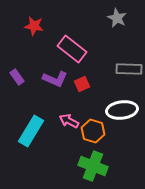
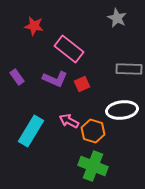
pink rectangle: moved 3 px left
